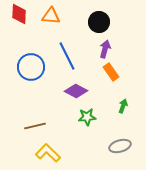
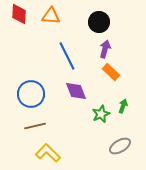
blue circle: moved 27 px down
orange rectangle: rotated 12 degrees counterclockwise
purple diamond: rotated 40 degrees clockwise
green star: moved 14 px right, 3 px up; rotated 18 degrees counterclockwise
gray ellipse: rotated 15 degrees counterclockwise
